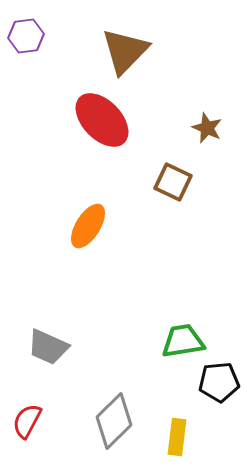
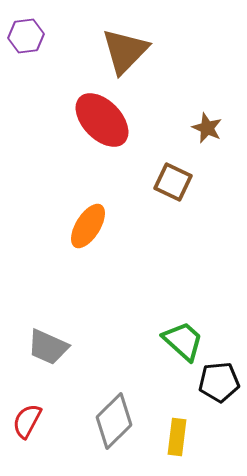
green trapezoid: rotated 51 degrees clockwise
